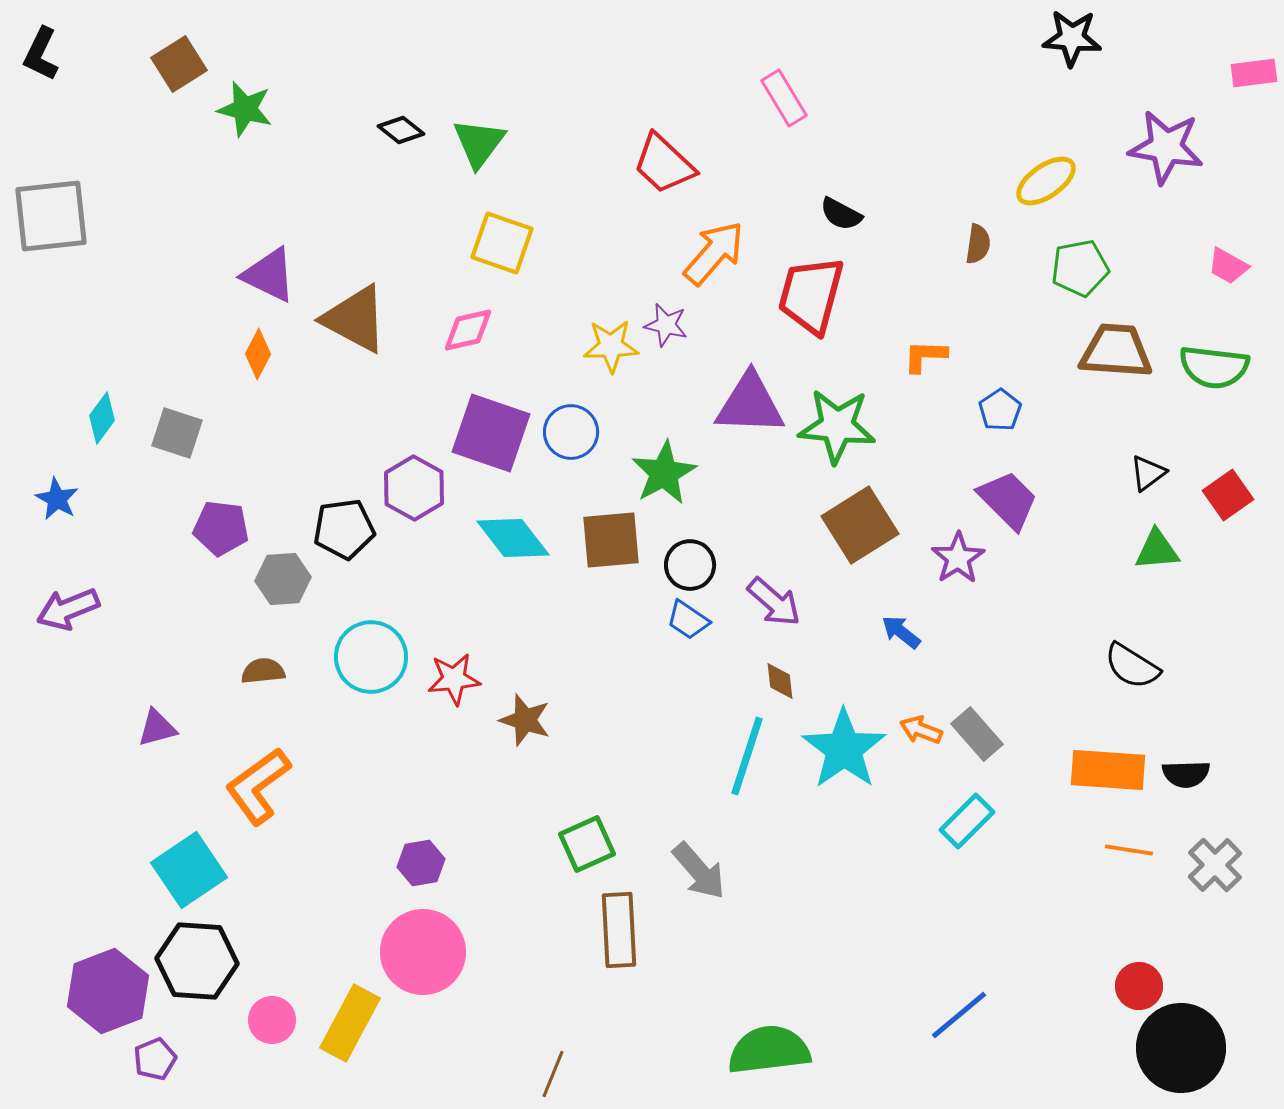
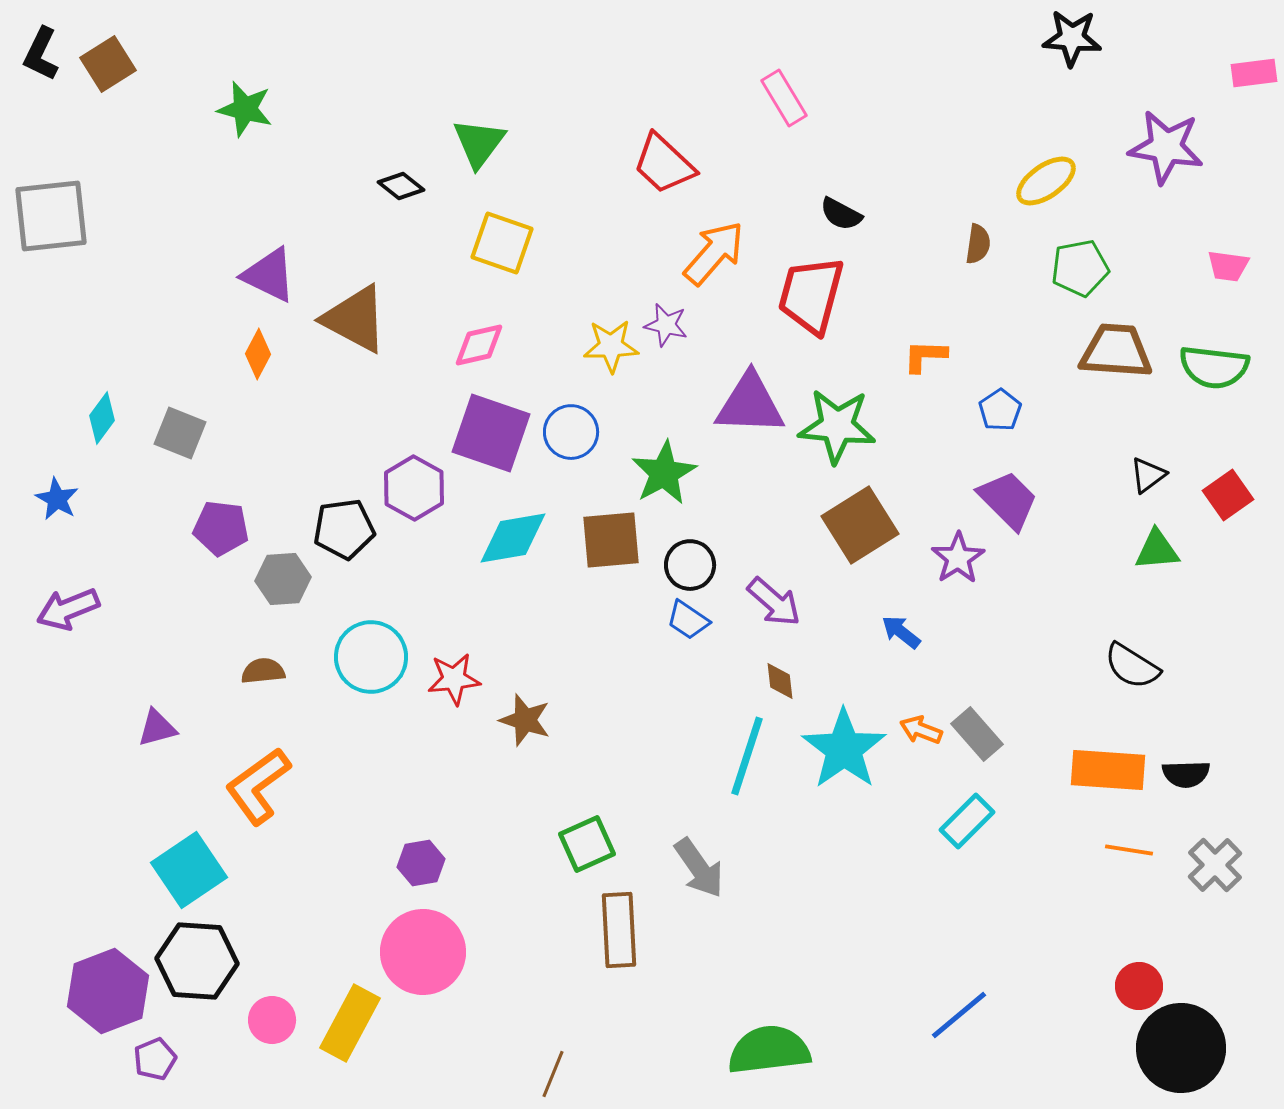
brown square at (179, 64): moved 71 px left
black diamond at (401, 130): moved 56 px down
pink trapezoid at (1228, 266): rotated 21 degrees counterclockwise
pink diamond at (468, 330): moved 11 px right, 15 px down
gray square at (177, 433): moved 3 px right; rotated 4 degrees clockwise
black triangle at (1148, 473): moved 2 px down
cyan diamond at (513, 538): rotated 62 degrees counterclockwise
gray arrow at (699, 871): moved 3 px up; rotated 6 degrees clockwise
